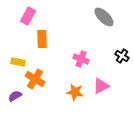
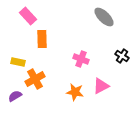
pink rectangle: rotated 72 degrees counterclockwise
orange cross: rotated 30 degrees clockwise
